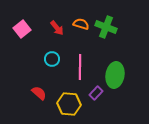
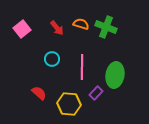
pink line: moved 2 px right
